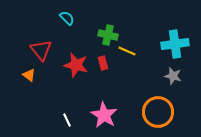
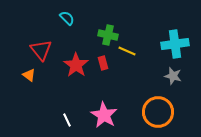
red star: rotated 20 degrees clockwise
